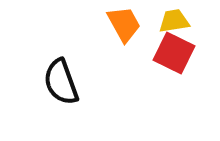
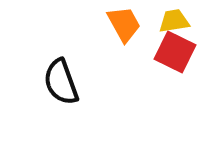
red square: moved 1 px right, 1 px up
